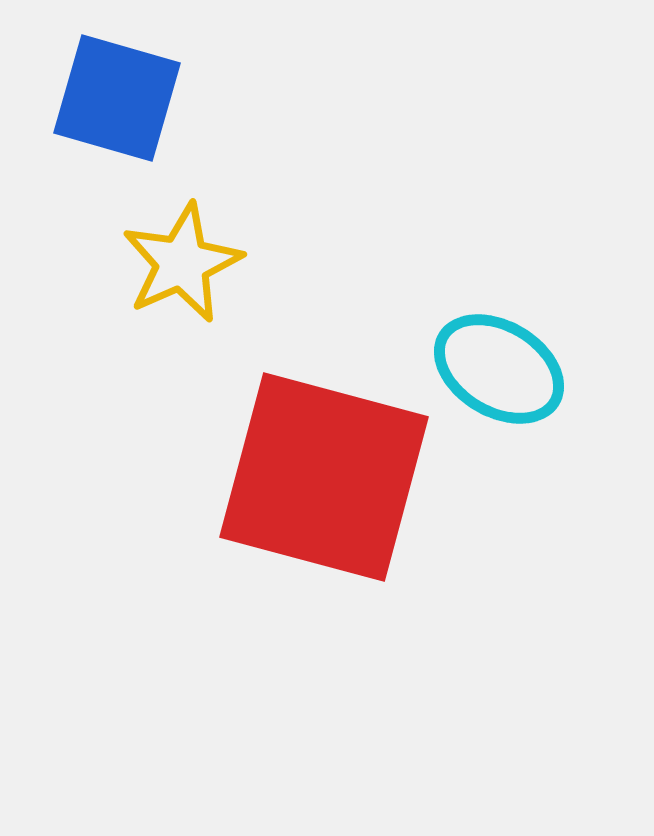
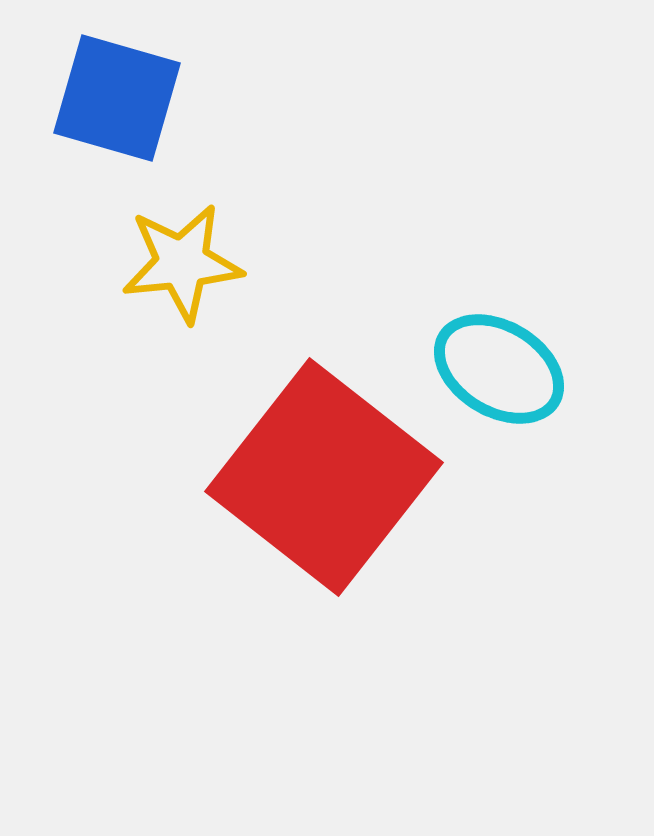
yellow star: rotated 18 degrees clockwise
red square: rotated 23 degrees clockwise
